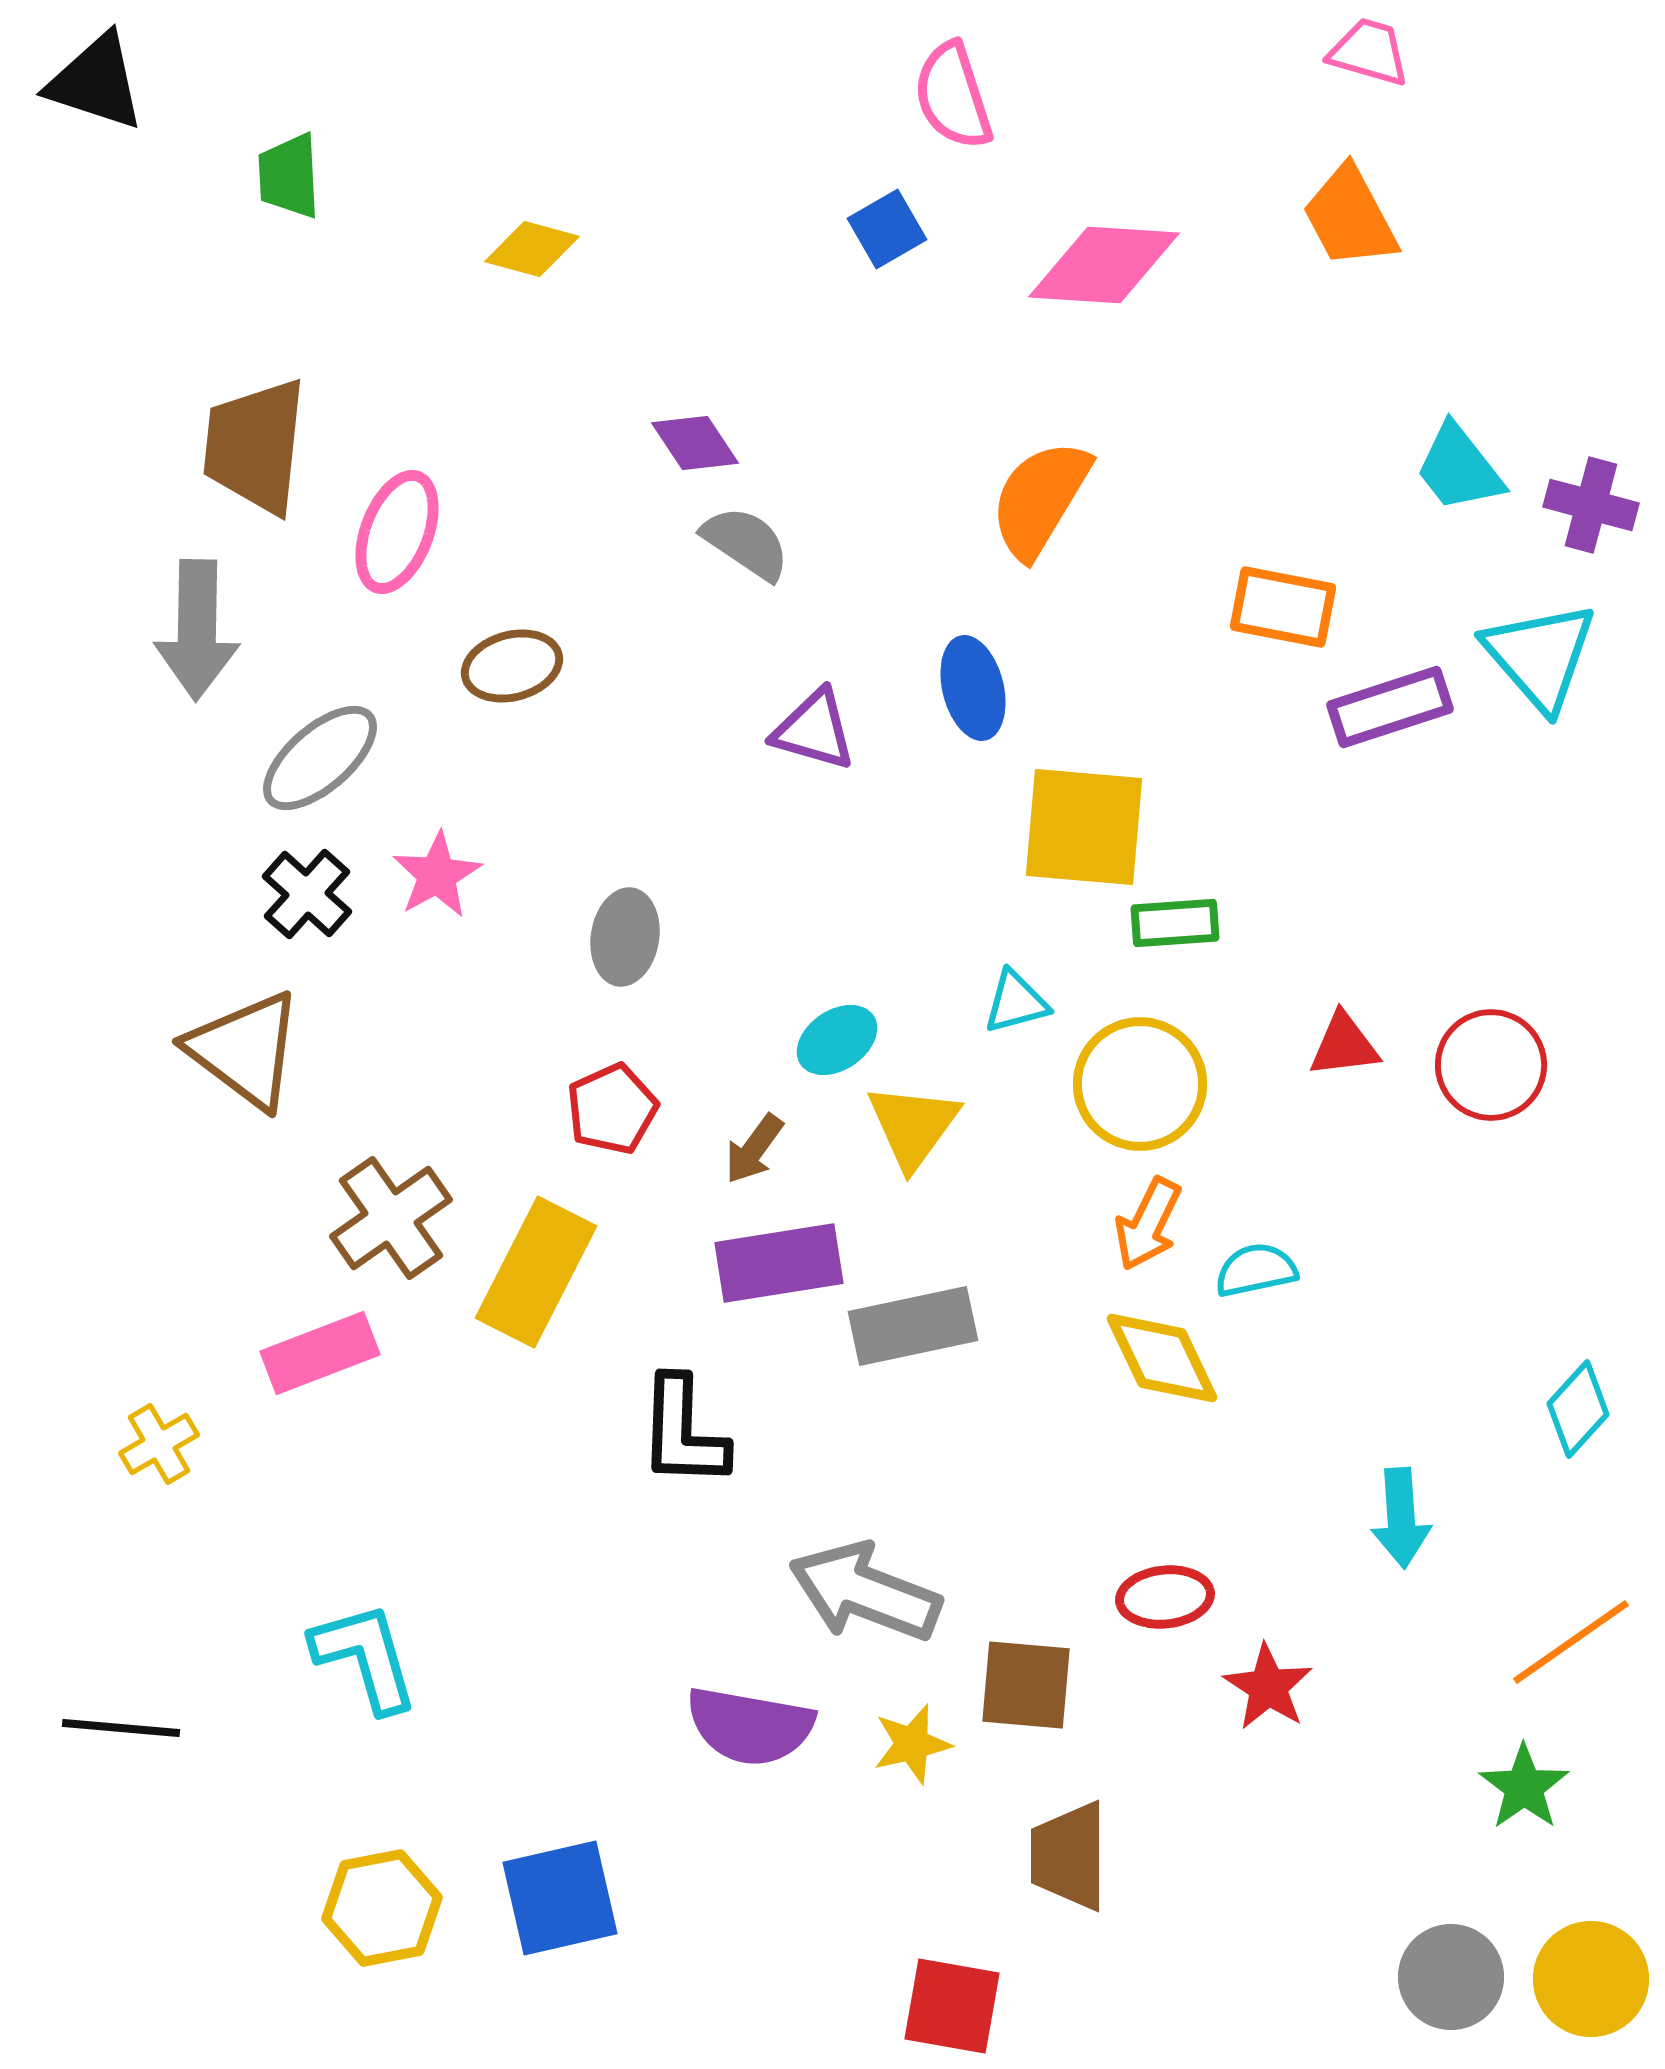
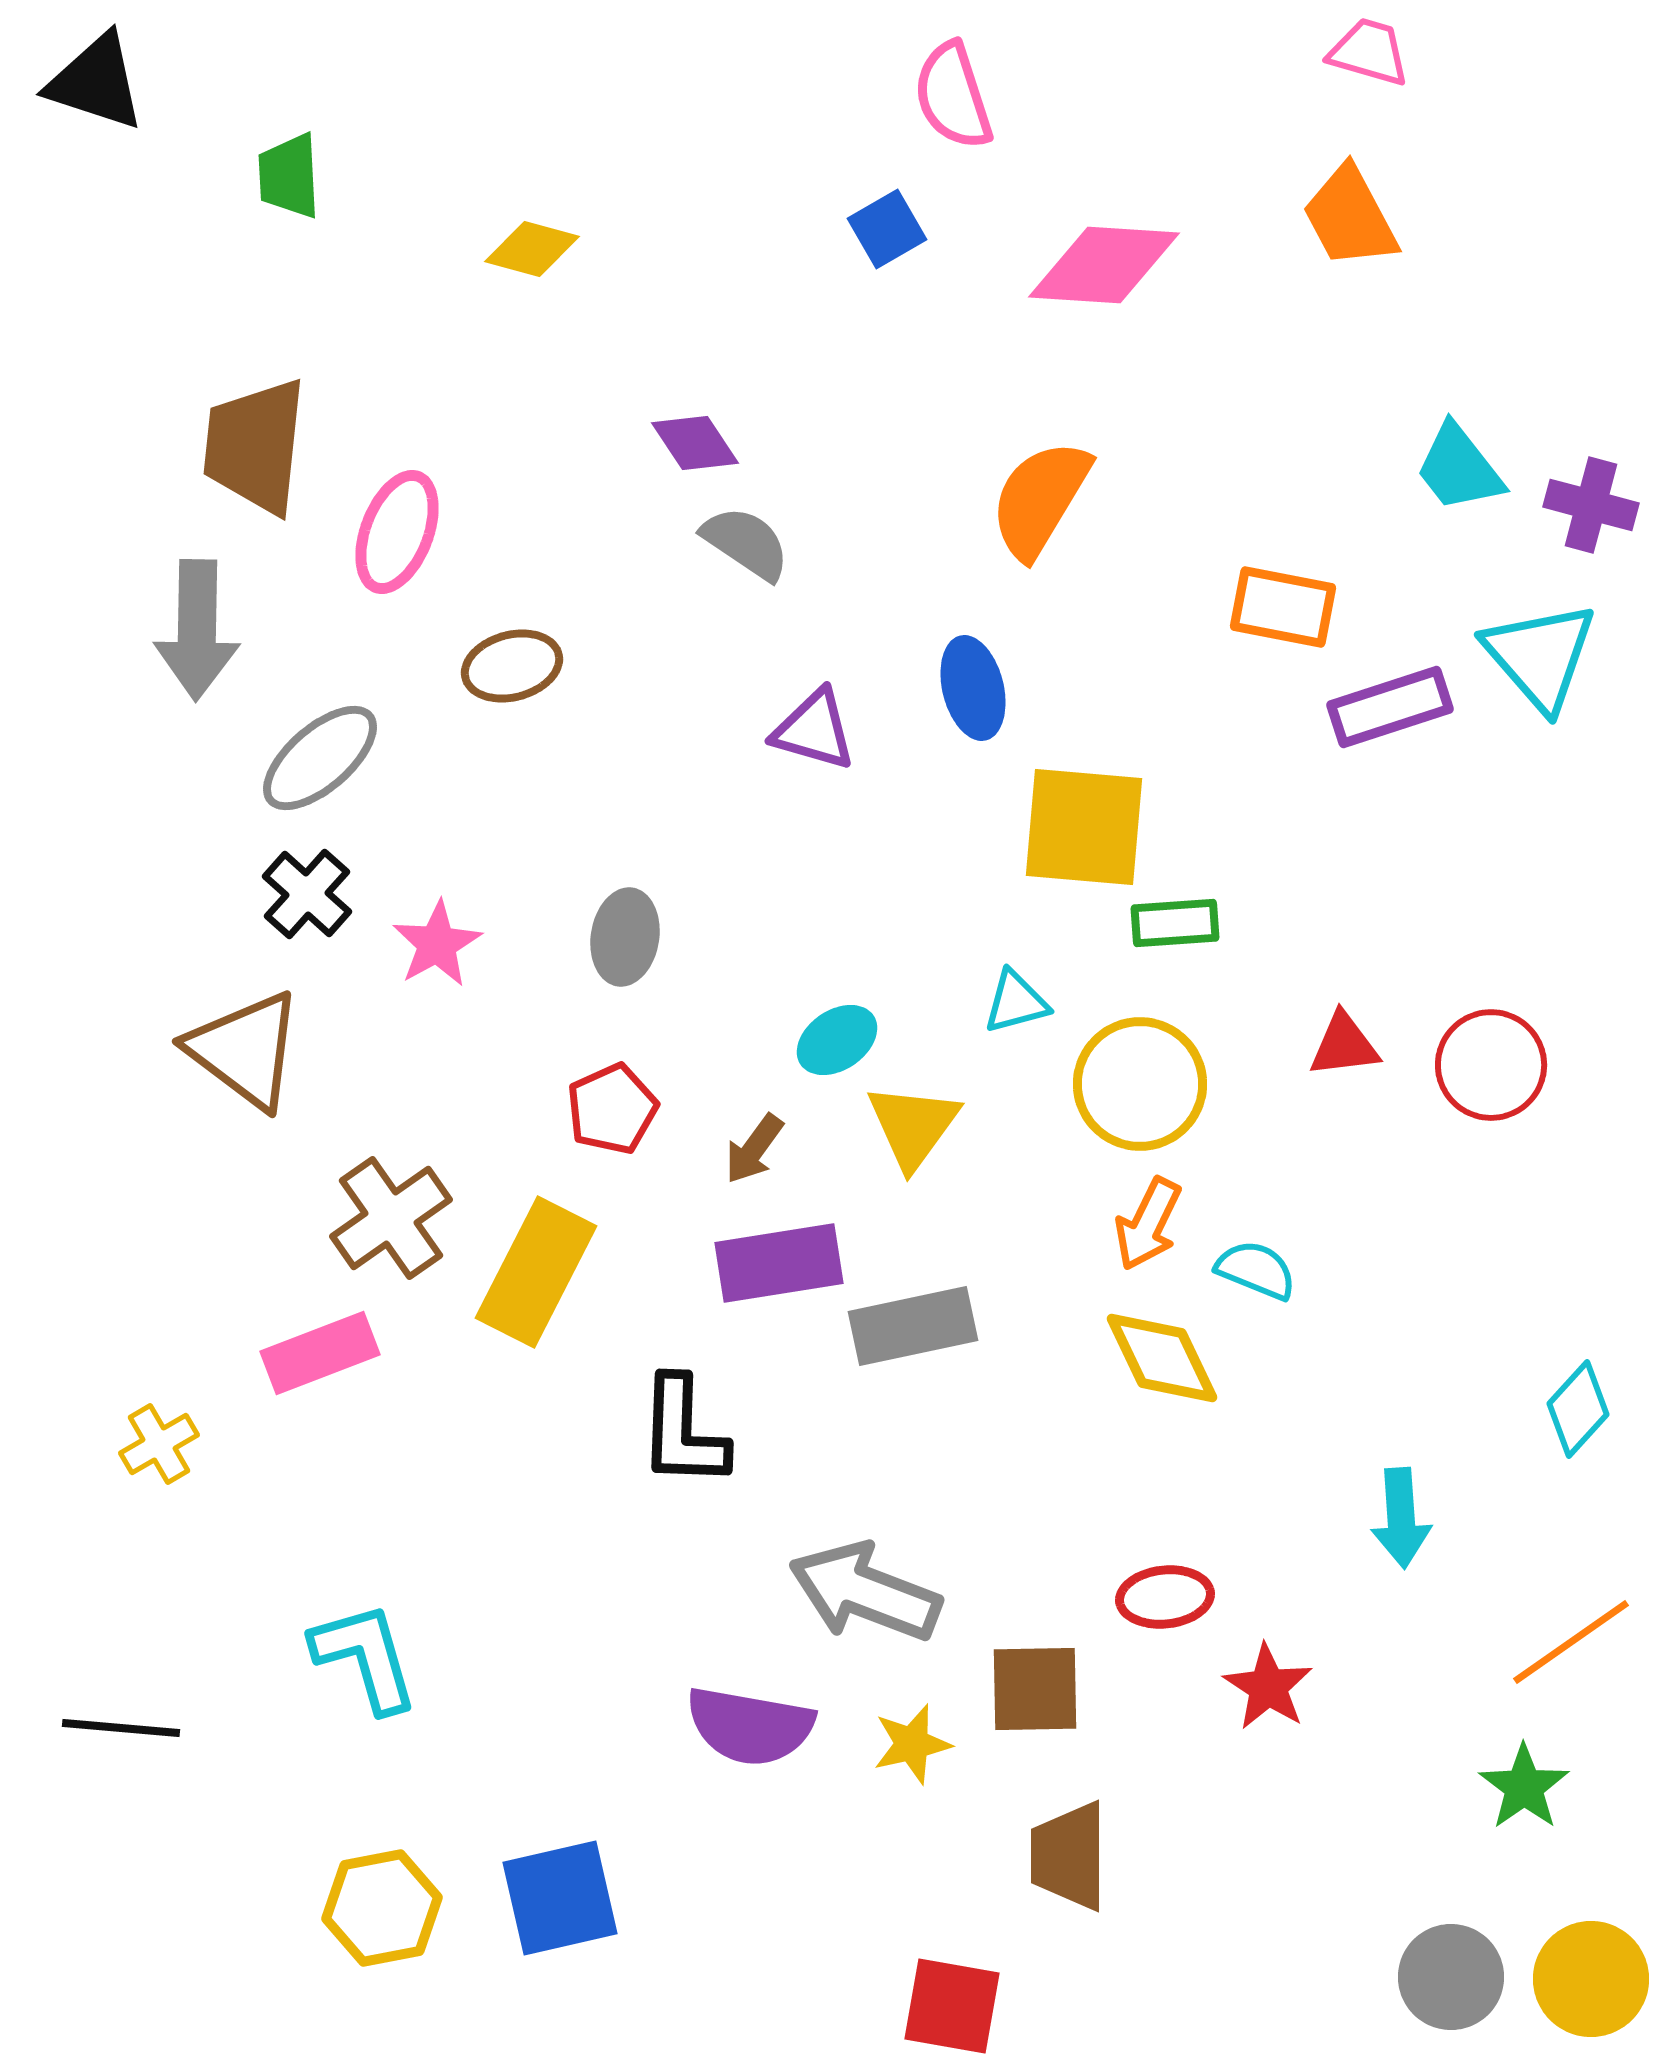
pink star at (437, 875): moved 69 px down
cyan semicircle at (1256, 1270): rotated 34 degrees clockwise
brown square at (1026, 1685): moved 9 px right, 4 px down; rotated 6 degrees counterclockwise
